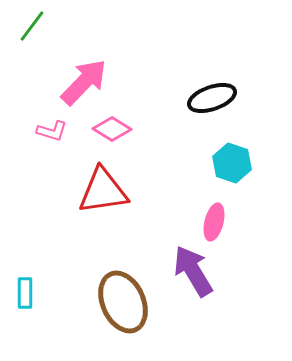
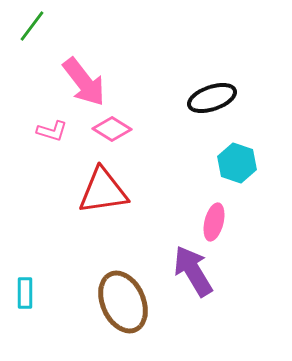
pink arrow: rotated 98 degrees clockwise
cyan hexagon: moved 5 px right
